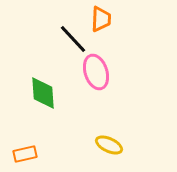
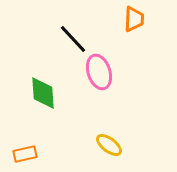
orange trapezoid: moved 33 px right
pink ellipse: moved 3 px right
yellow ellipse: rotated 12 degrees clockwise
